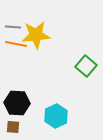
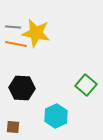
yellow star: moved 2 px up; rotated 16 degrees clockwise
green square: moved 19 px down
black hexagon: moved 5 px right, 15 px up
